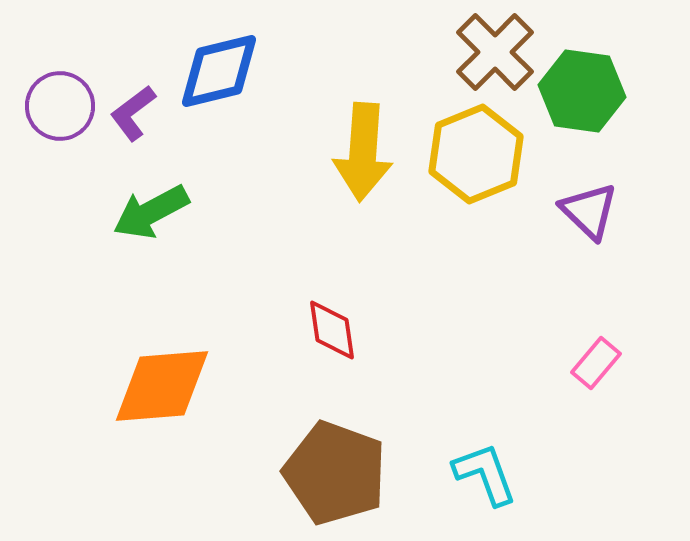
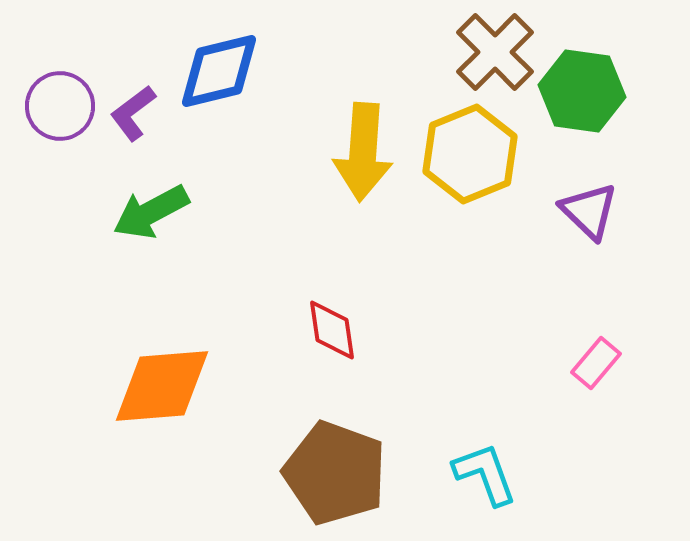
yellow hexagon: moved 6 px left
